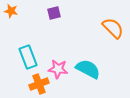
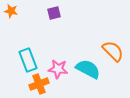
orange semicircle: moved 23 px down
cyan rectangle: moved 3 px down
